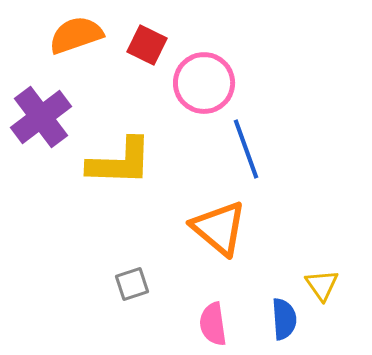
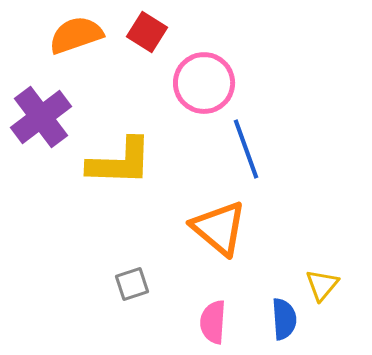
red square: moved 13 px up; rotated 6 degrees clockwise
yellow triangle: rotated 15 degrees clockwise
pink semicircle: moved 2 px up; rotated 12 degrees clockwise
